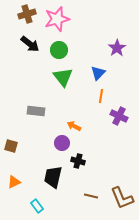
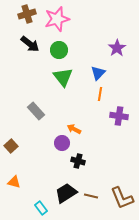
orange line: moved 1 px left, 2 px up
gray rectangle: rotated 42 degrees clockwise
purple cross: rotated 18 degrees counterclockwise
orange arrow: moved 3 px down
brown square: rotated 32 degrees clockwise
black trapezoid: moved 13 px right, 16 px down; rotated 45 degrees clockwise
orange triangle: rotated 40 degrees clockwise
cyan rectangle: moved 4 px right, 2 px down
